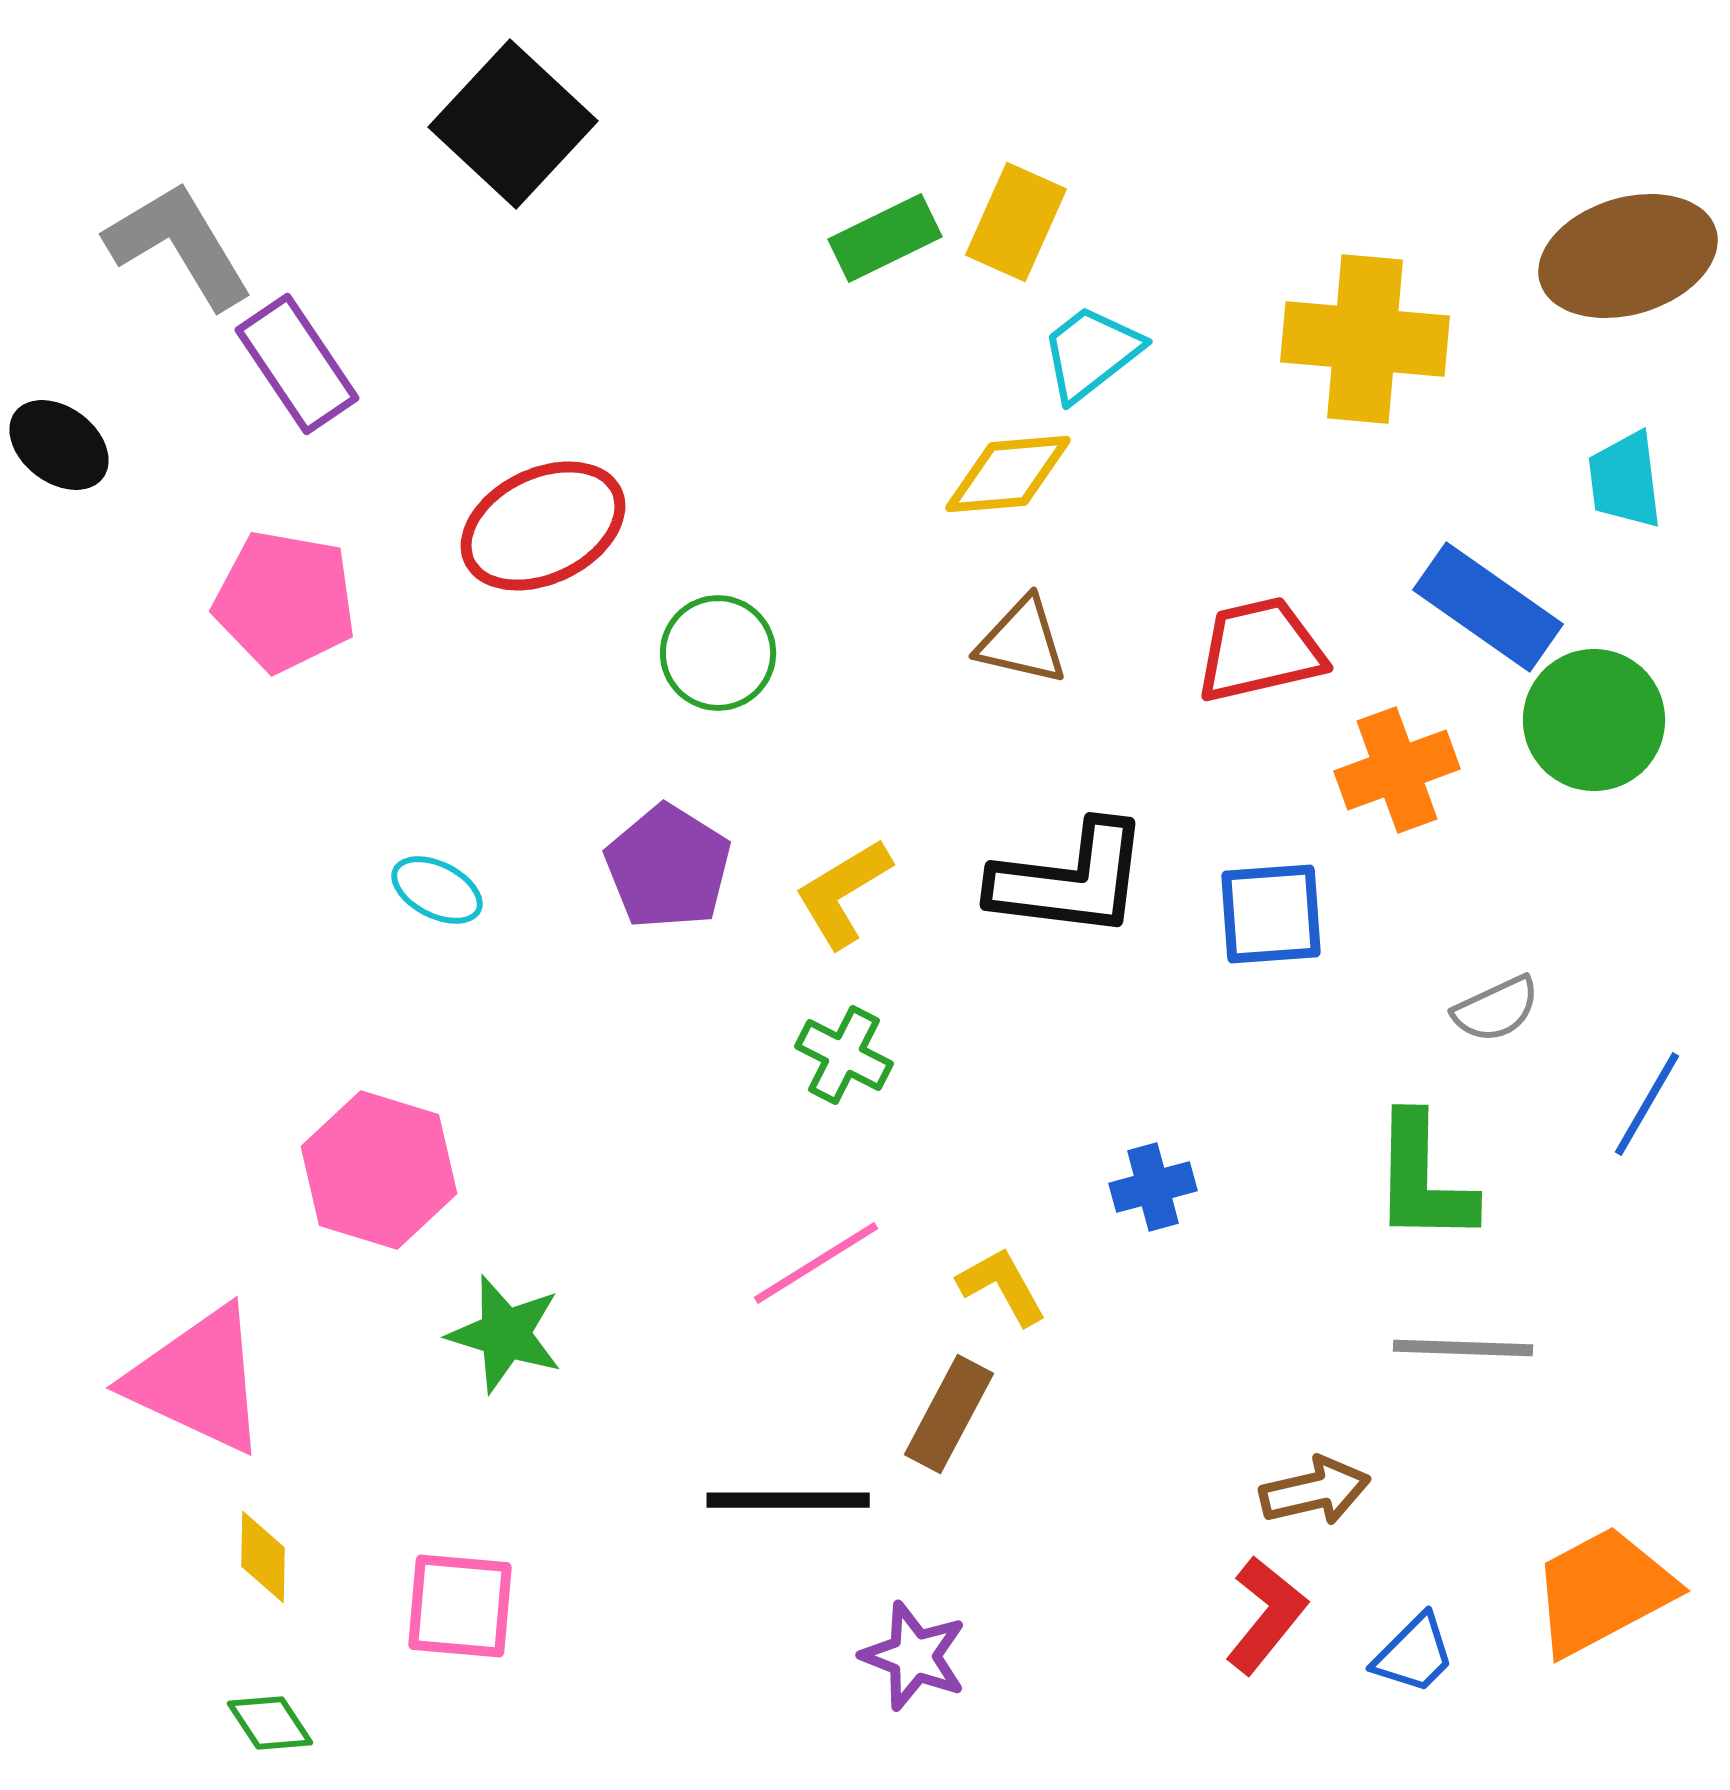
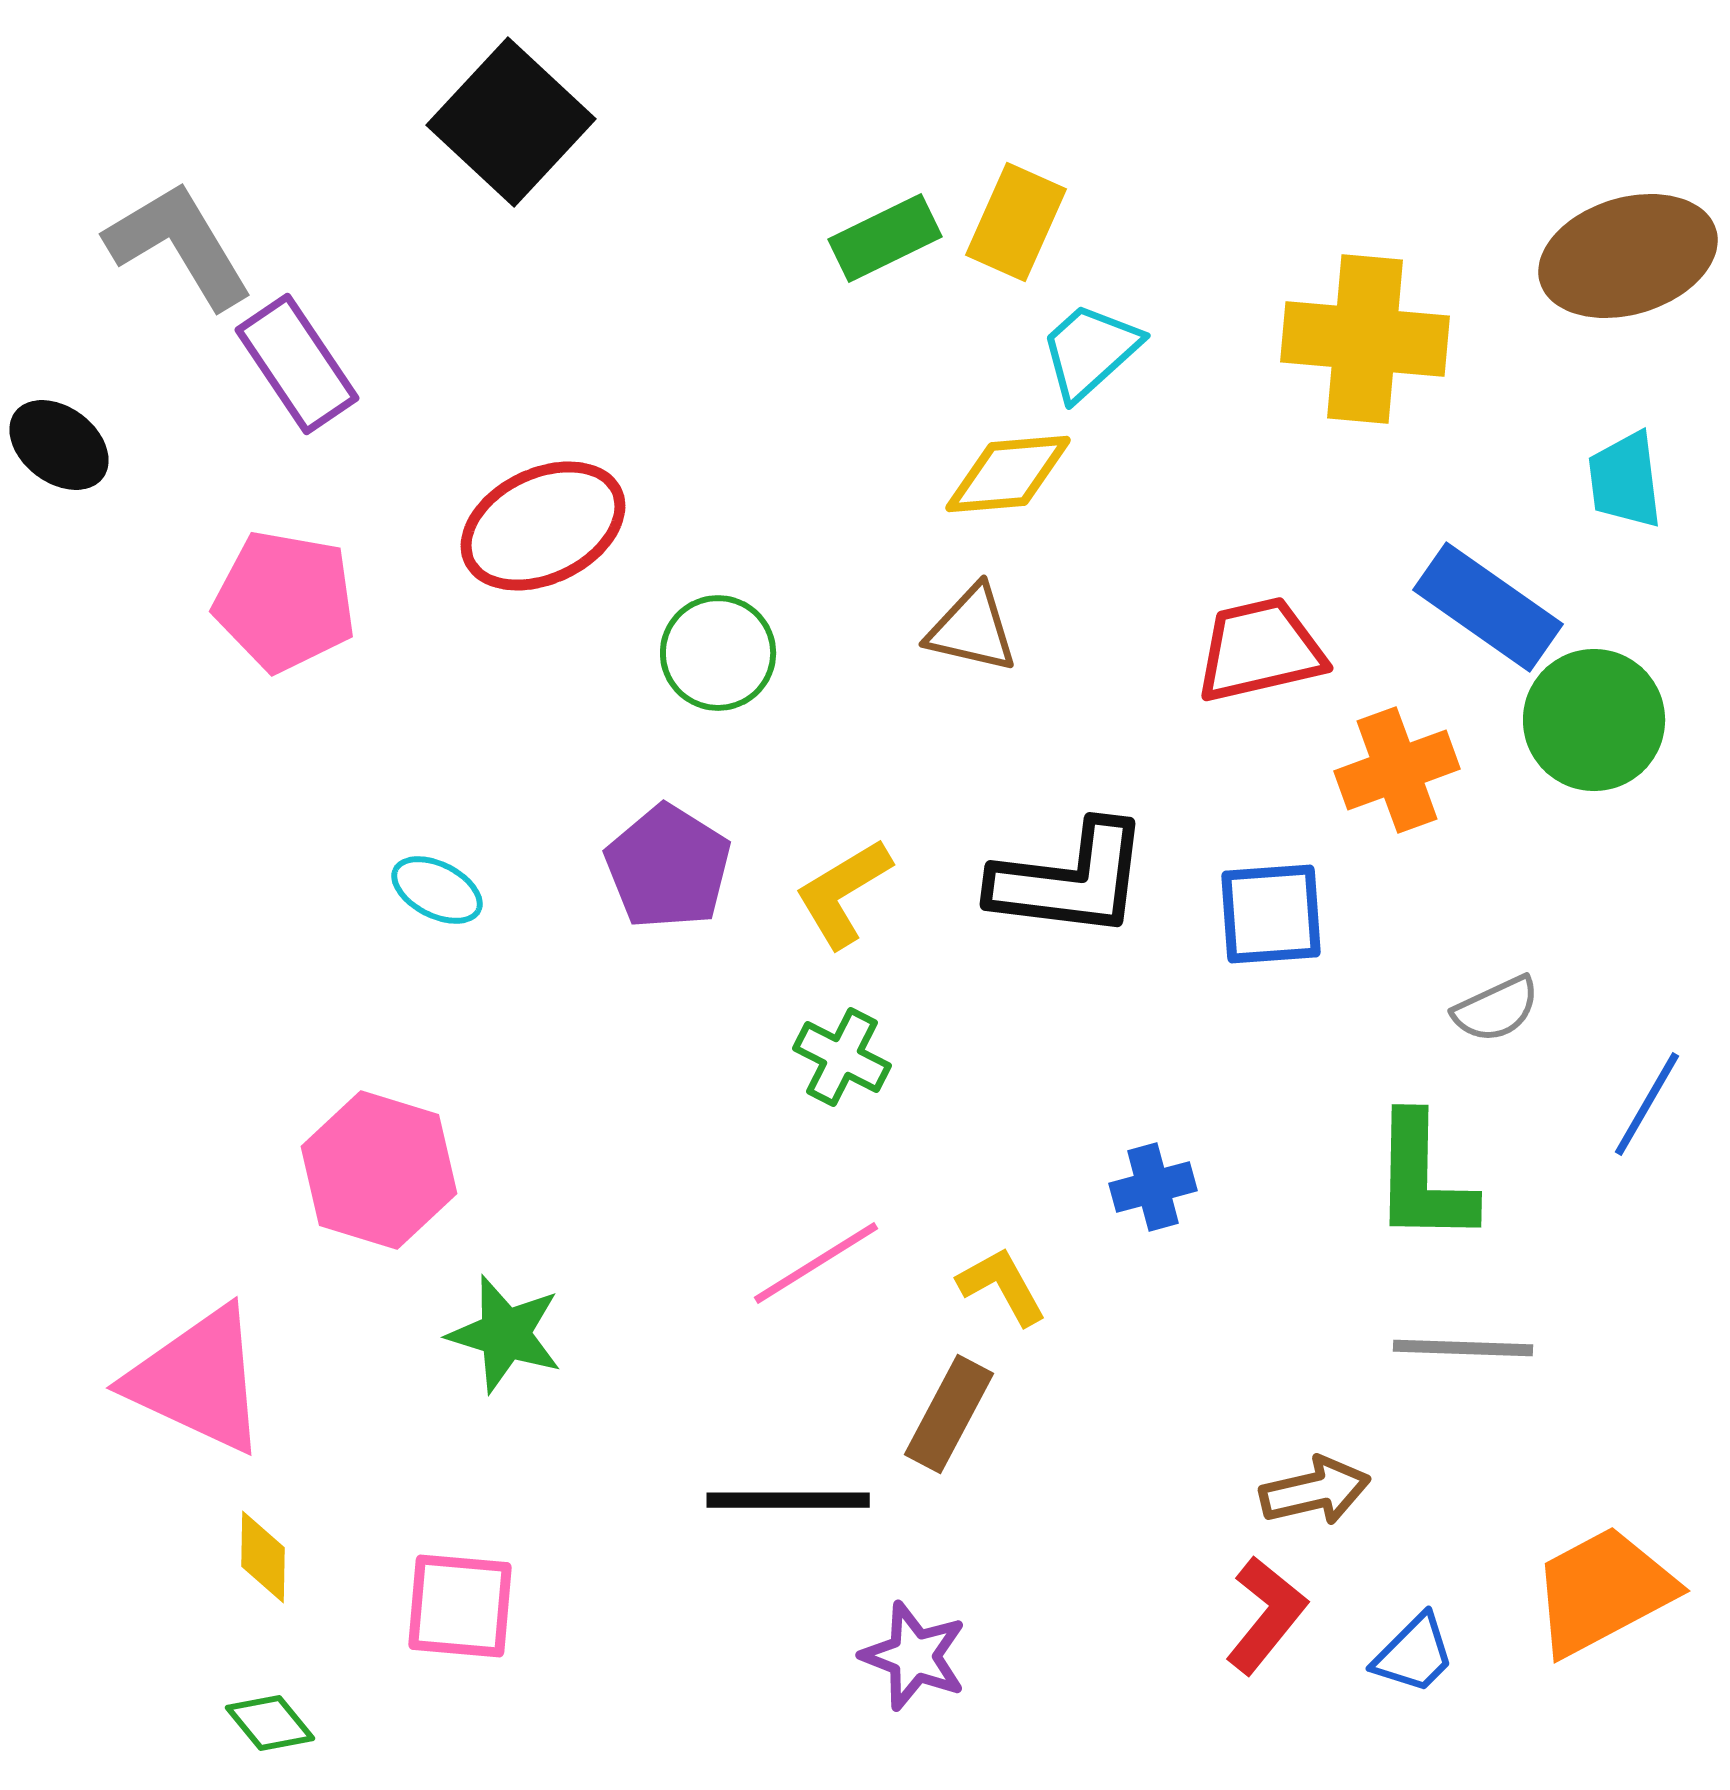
black square at (513, 124): moved 2 px left, 2 px up
cyan trapezoid at (1091, 353): moved 1 px left, 2 px up; rotated 4 degrees counterclockwise
brown triangle at (1022, 641): moved 50 px left, 12 px up
green cross at (844, 1055): moved 2 px left, 2 px down
green diamond at (270, 1723): rotated 6 degrees counterclockwise
